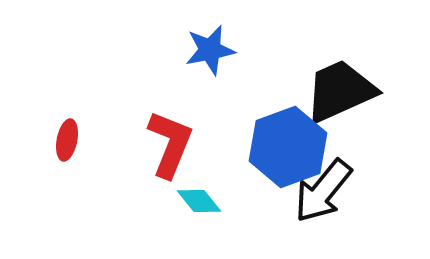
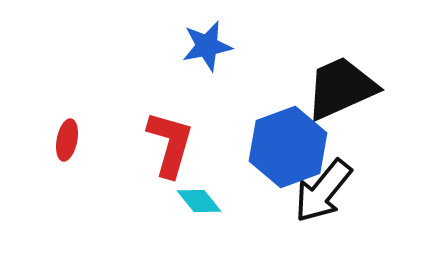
blue star: moved 3 px left, 4 px up
black trapezoid: moved 1 px right, 3 px up
red L-shape: rotated 6 degrees counterclockwise
